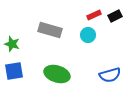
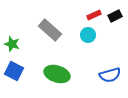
gray rectangle: rotated 25 degrees clockwise
blue square: rotated 36 degrees clockwise
